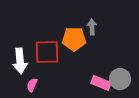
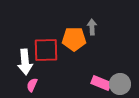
red square: moved 1 px left, 2 px up
white arrow: moved 5 px right, 1 px down
gray circle: moved 5 px down
